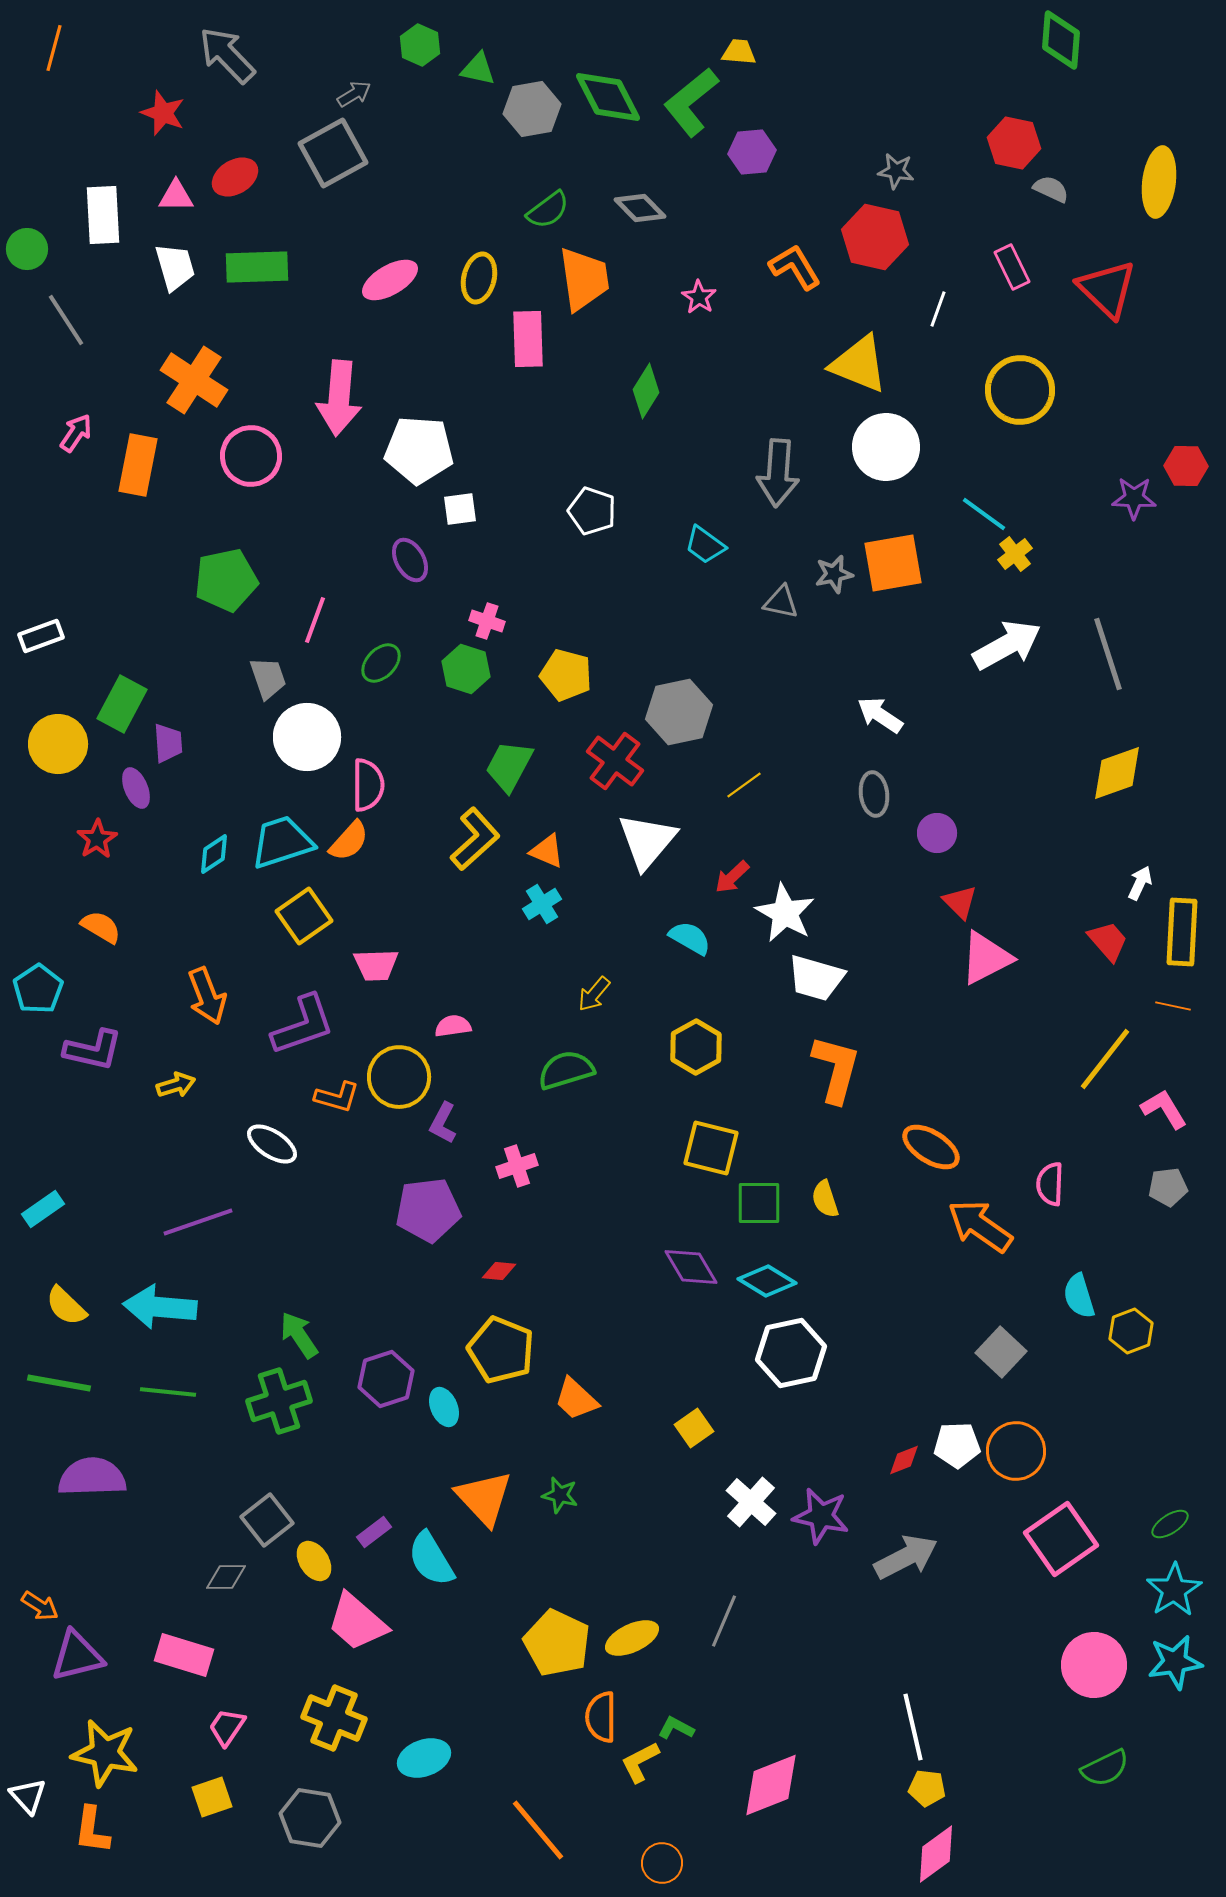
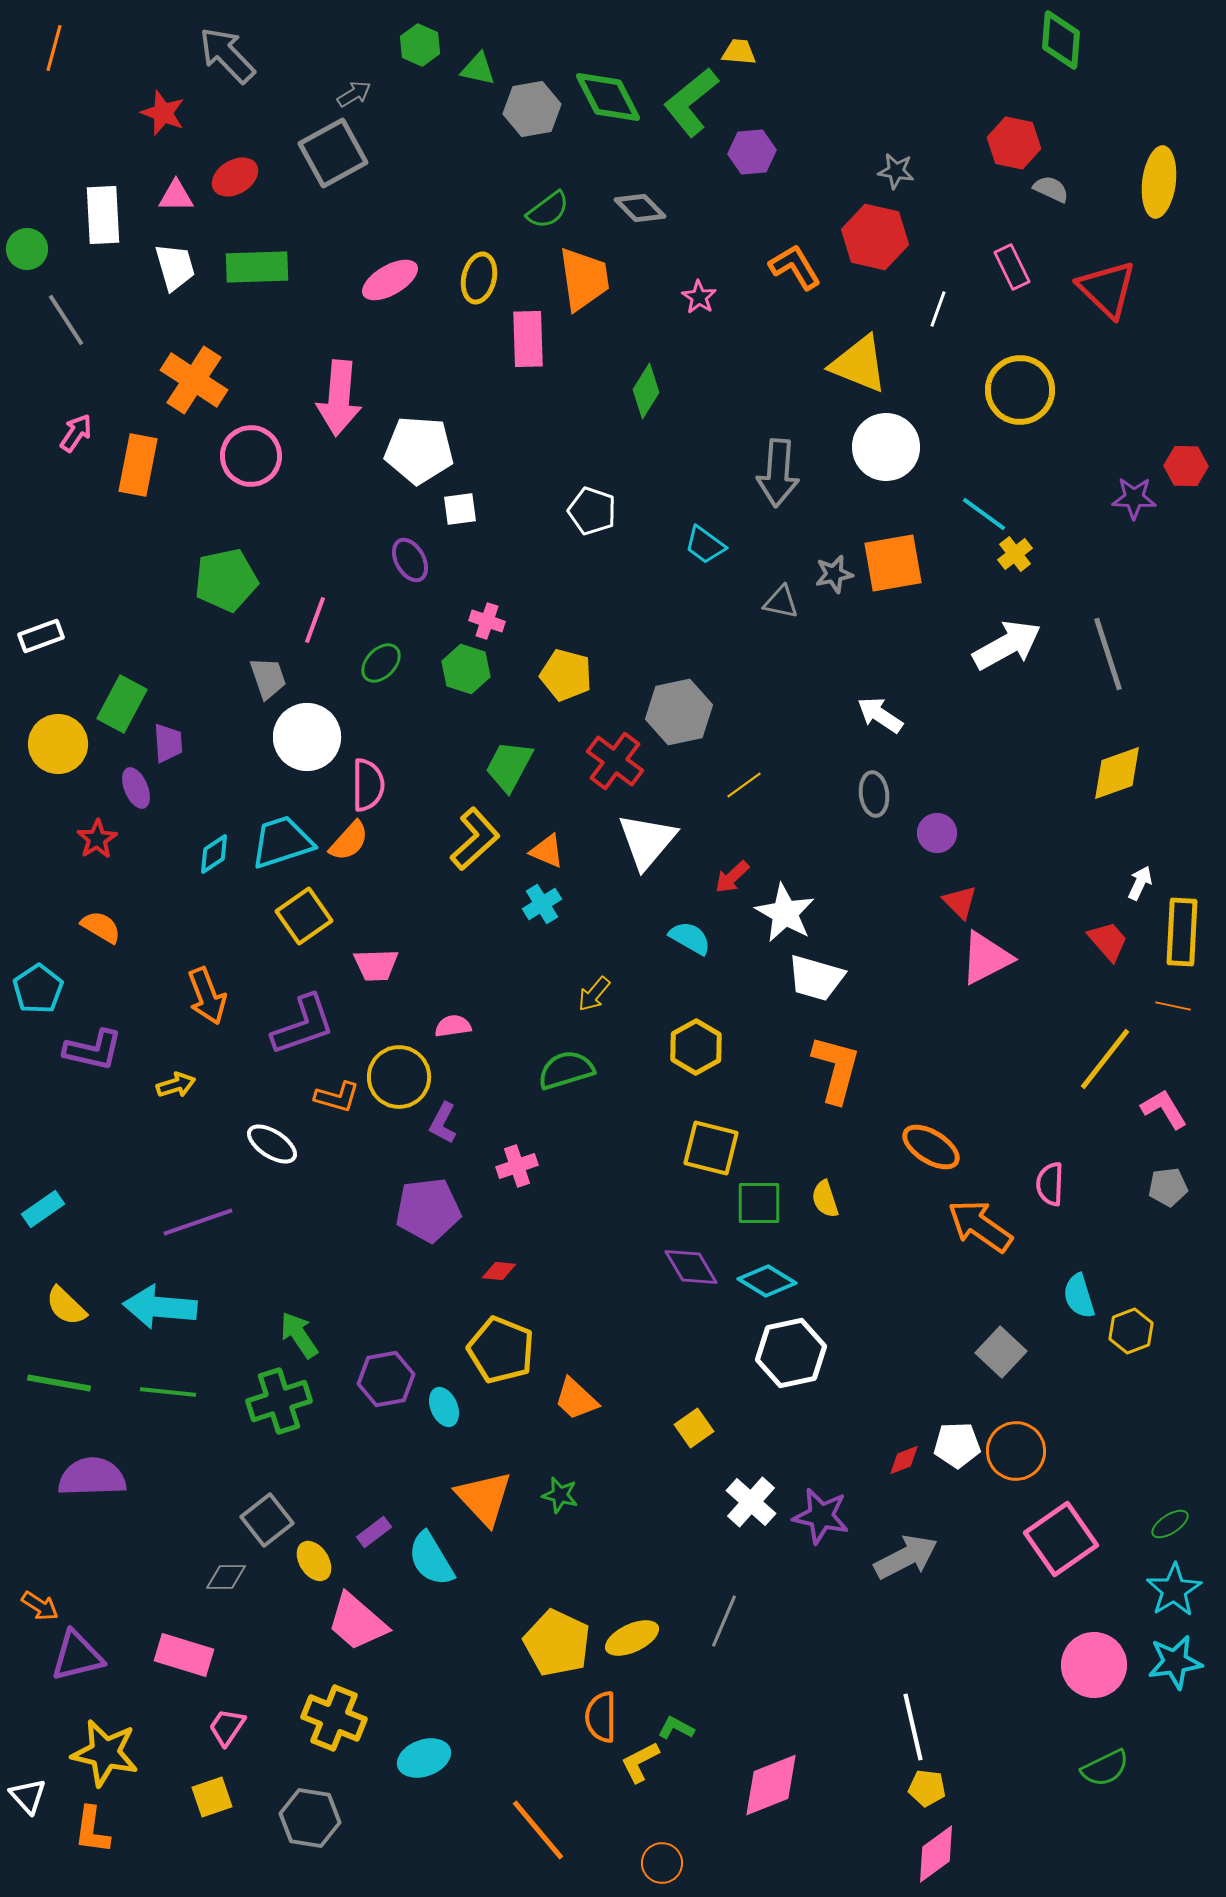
purple hexagon at (386, 1379): rotated 8 degrees clockwise
